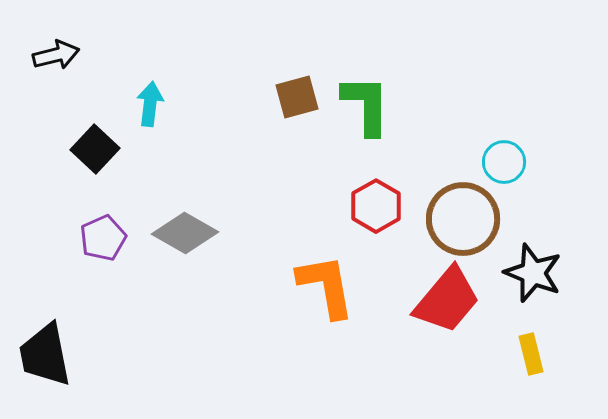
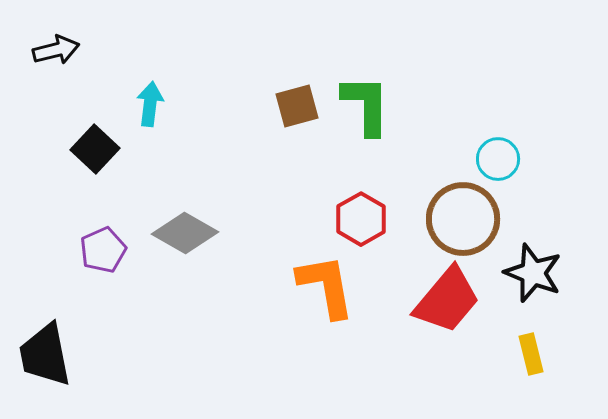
black arrow: moved 5 px up
brown square: moved 9 px down
cyan circle: moved 6 px left, 3 px up
red hexagon: moved 15 px left, 13 px down
purple pentagon: moved 12 px down
